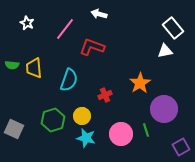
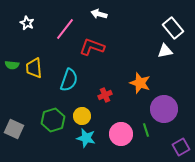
orange star: rotated 20 degrees counterclockwise
